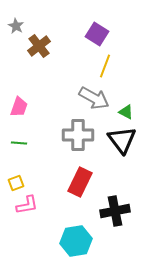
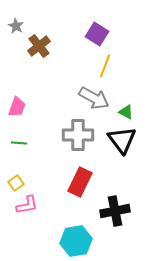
pink trapezoid: moved 2 px left
yellow square: rotated 14 degrees counterclockwise
